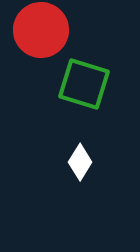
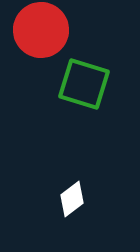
white diamond: moved 8 px left, 37 px down; rotated 21 degrees clockwise
